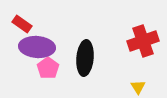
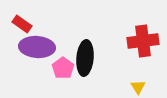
red cross: rotated 12 degrees clockwise
pink pentagon: moved 15 px right
